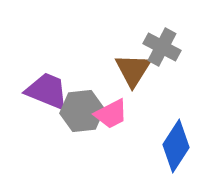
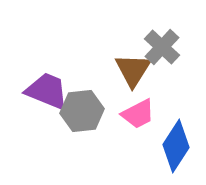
gray cross: rotated 15 degrees clockwise
pink trapezoid: moved 27 px right
